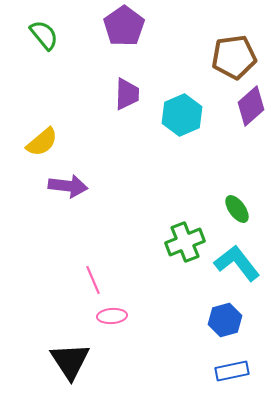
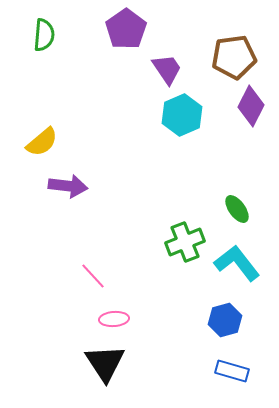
purple pentagon: moved 2 px right, 3 px down
green semicircle: rotated 44 degrees clockwise
purple trapezoid: moved 40 px right, 25 px up; rotated 36 degrees counterclockwise
purple diamond: rotated 21 degrees counterclockwise
pink line: moved 4 px up; rotated 20 degrees counterclockwise
pink ellipse: moved 2 px right, 3 px down
black triangle: moved 35 px right, 2 px down
blue rectangle: rotated 28 degrees clockwise
